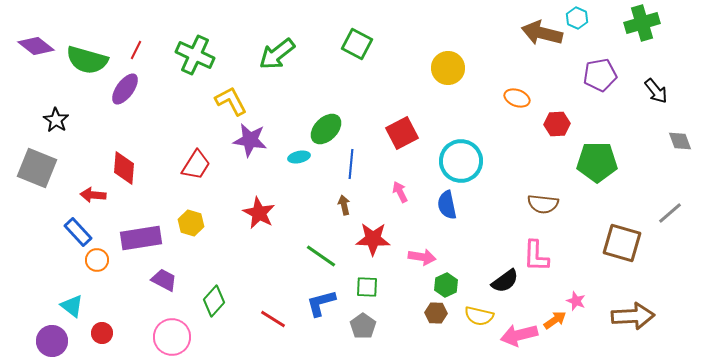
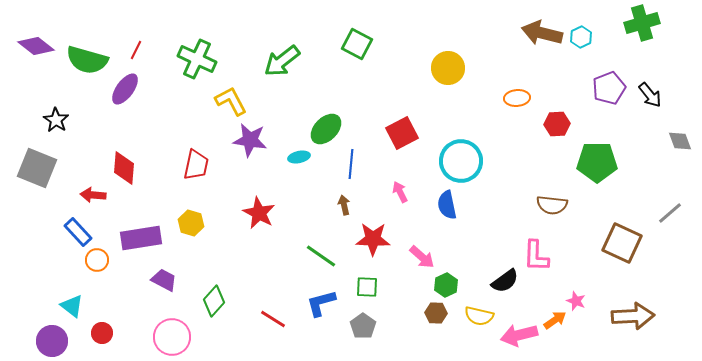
cyan hexagon at (577, 18): moved 4 px right, 19 px down; rotated 10 degrees clockwise
green arrow at (277, 54): moved 5 px right, 7 px down
green cross at (195, 55): moved 2 px right, 4 px down
purple pentagon at (600, 75): moved 9 px right, 13 px down; rotated 12 degrees counterclockwise
black arrow at (656, 91): moved 6 px left, 4 px down
orange ellipse at (517, 98): rotated 25 degrees counterclockwise
red trapezoid at (196, 165): rotated 20 degrees counterclockwise
brown semicircle at (543, 204): moved 9 px right, 1 px down
brown square at (622, 243): rotated 9 degrees clockwise
pink arrow at (422, 257): rotated 32 degrees clockwise
